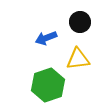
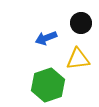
black circle: moved 1 px right, 1 px down
